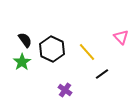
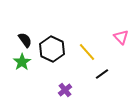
purple cross: rotated 16 degrees clockwise
